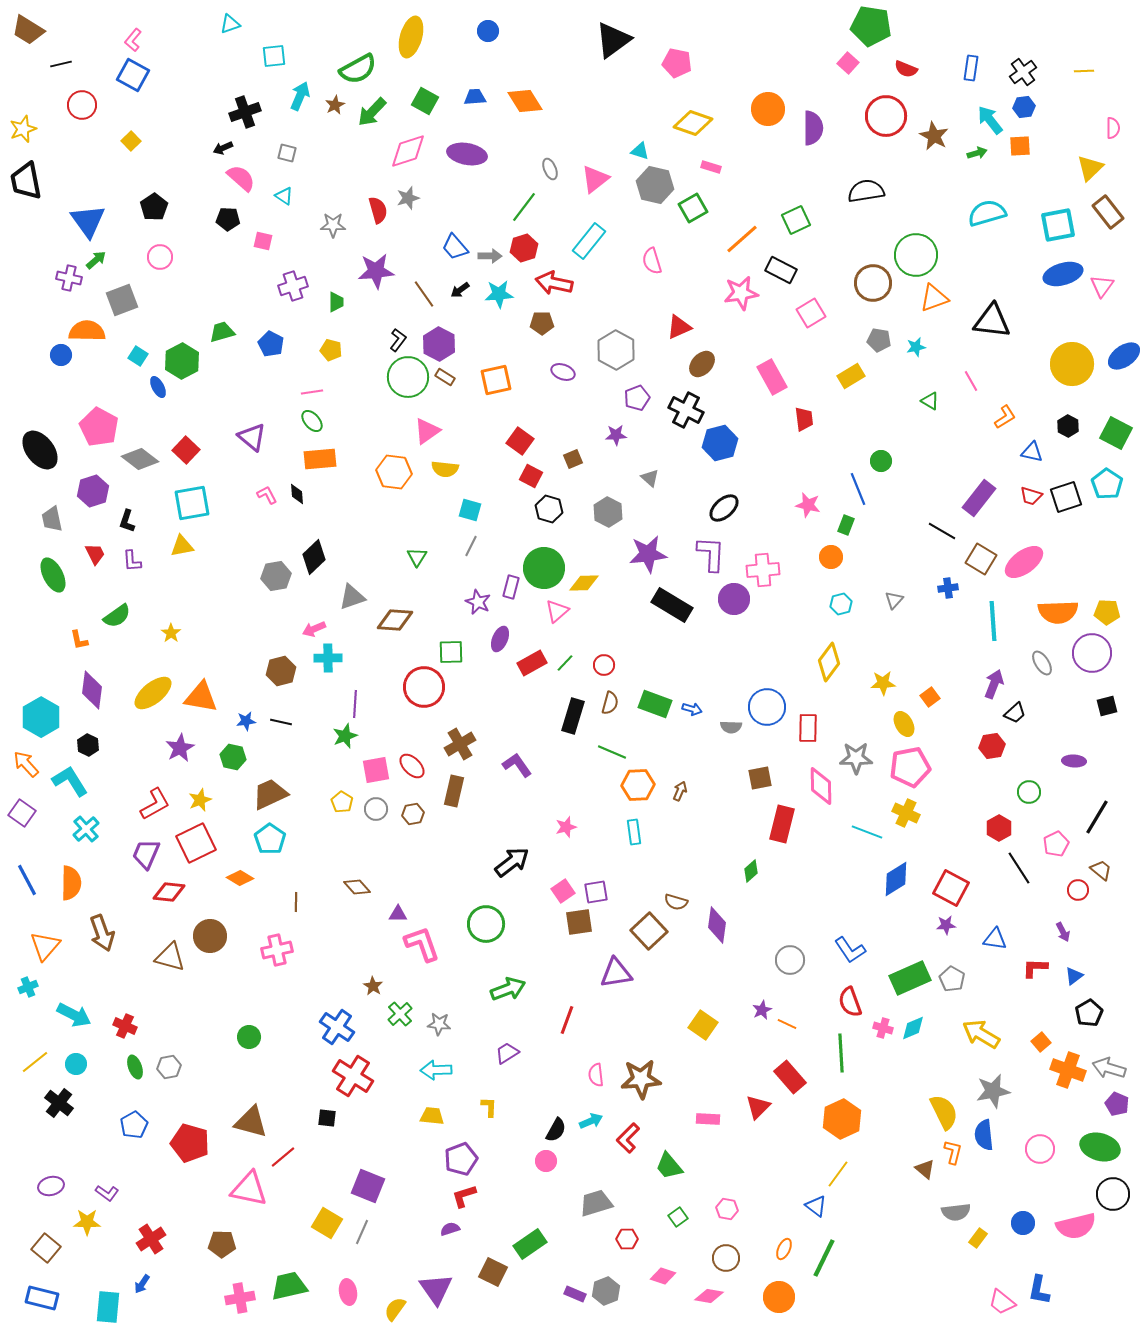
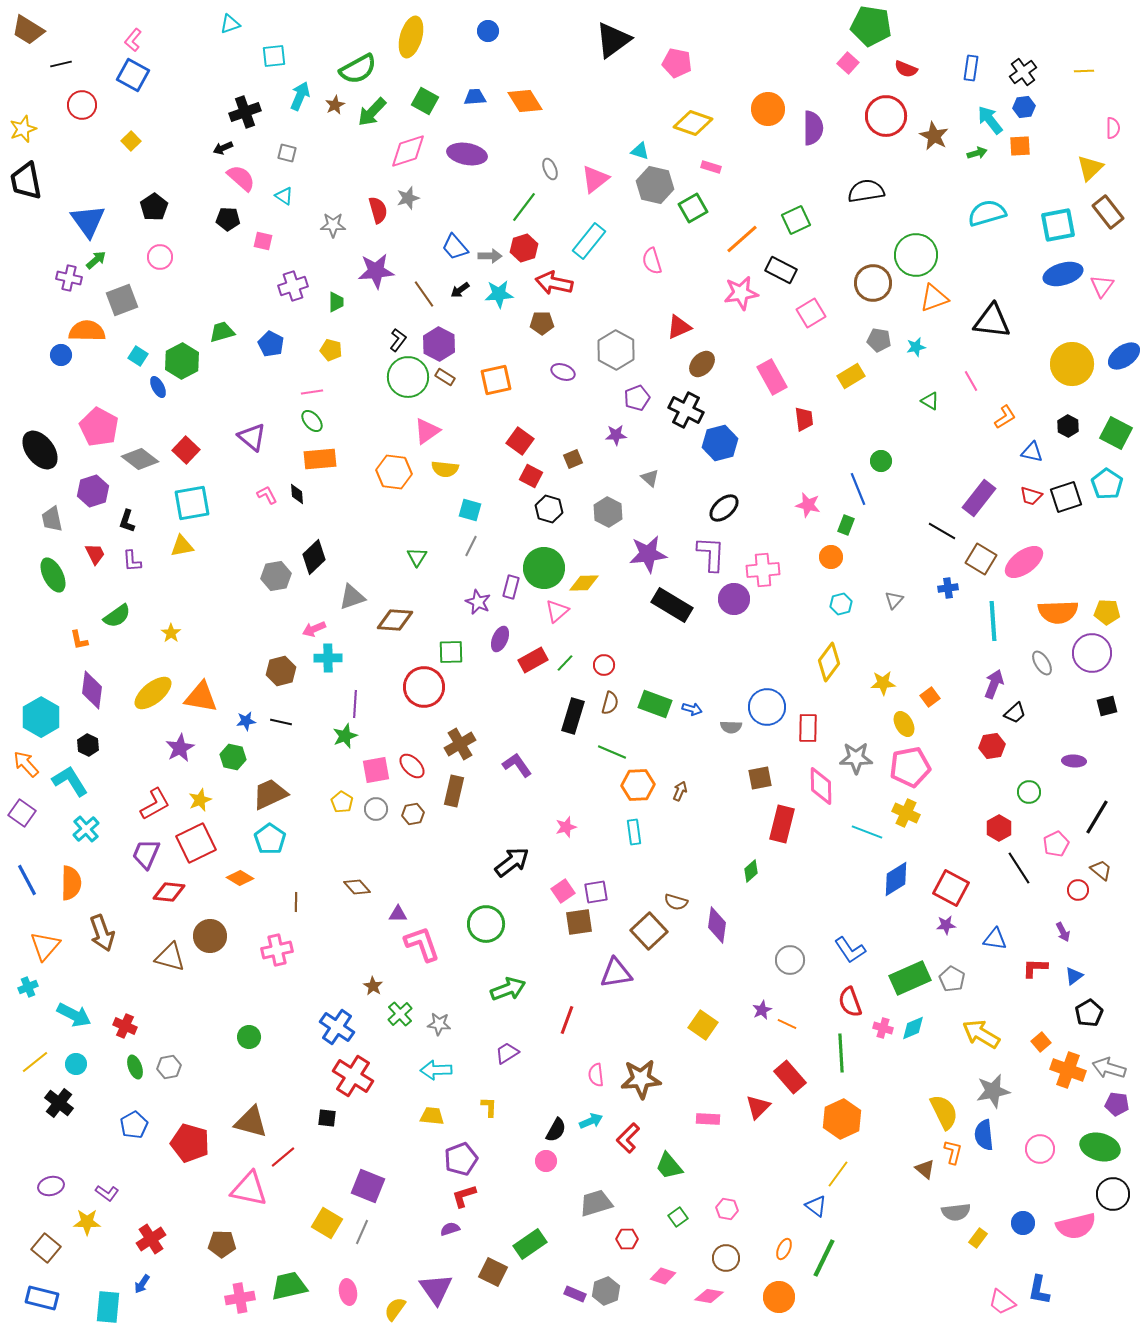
red rectangle at (532, 663): moved 1 px right, 3 px up
purple pentagon at (1117, 1104): rotated 15 degrees counterclockwise
